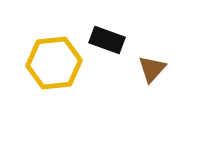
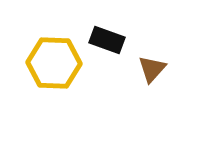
yellow hexagon: rotated 8 degrees clockwise
